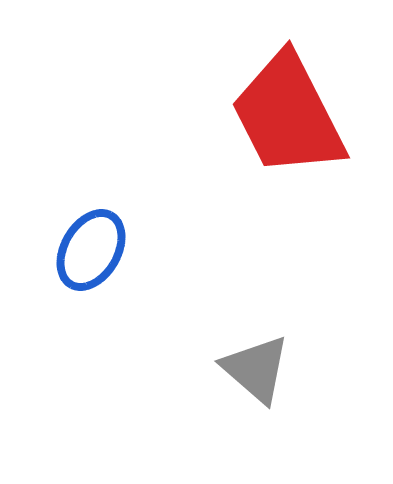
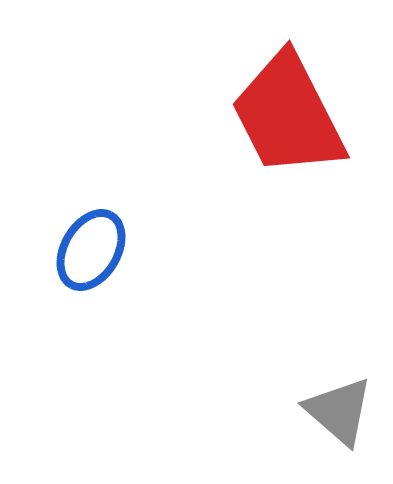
gray triangle: moved 83 px right, 42 px down
